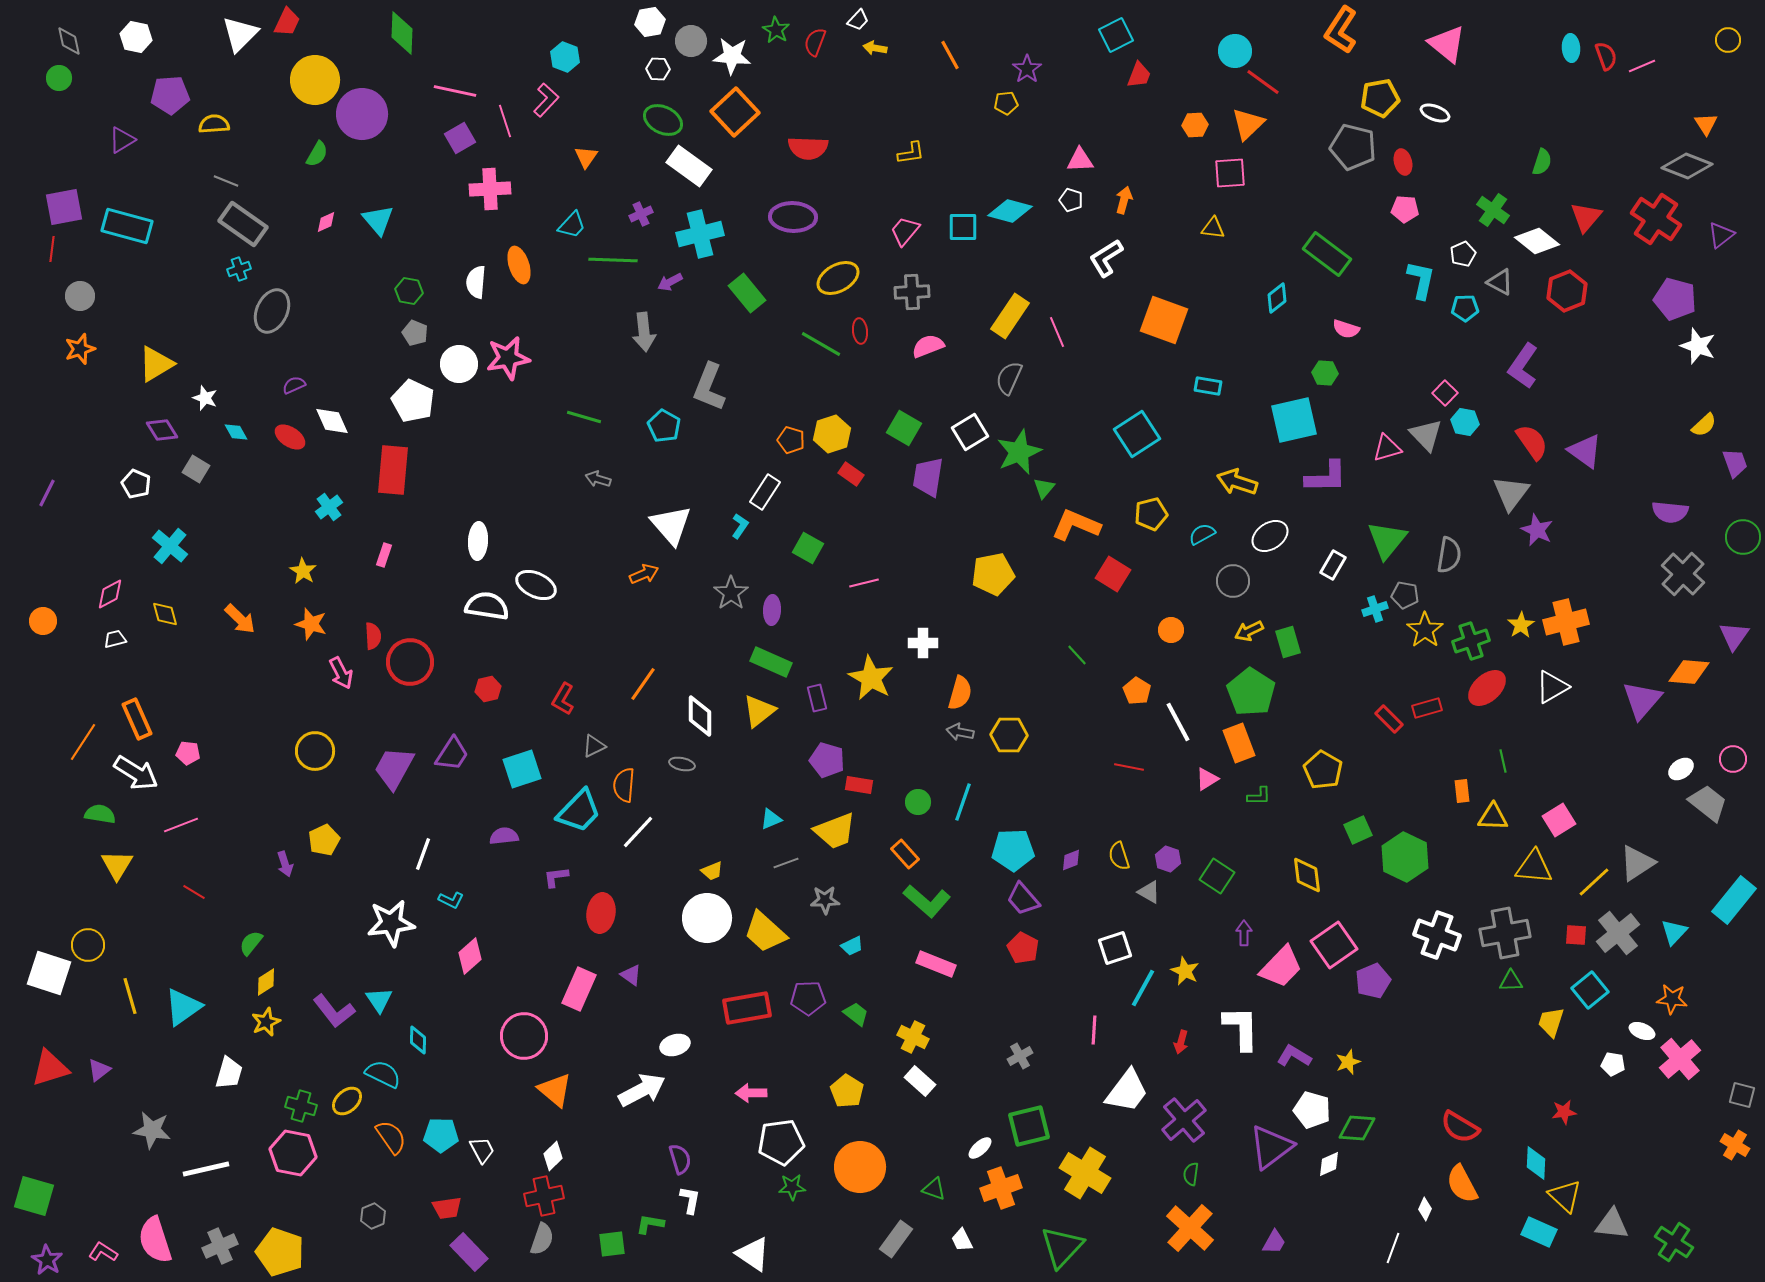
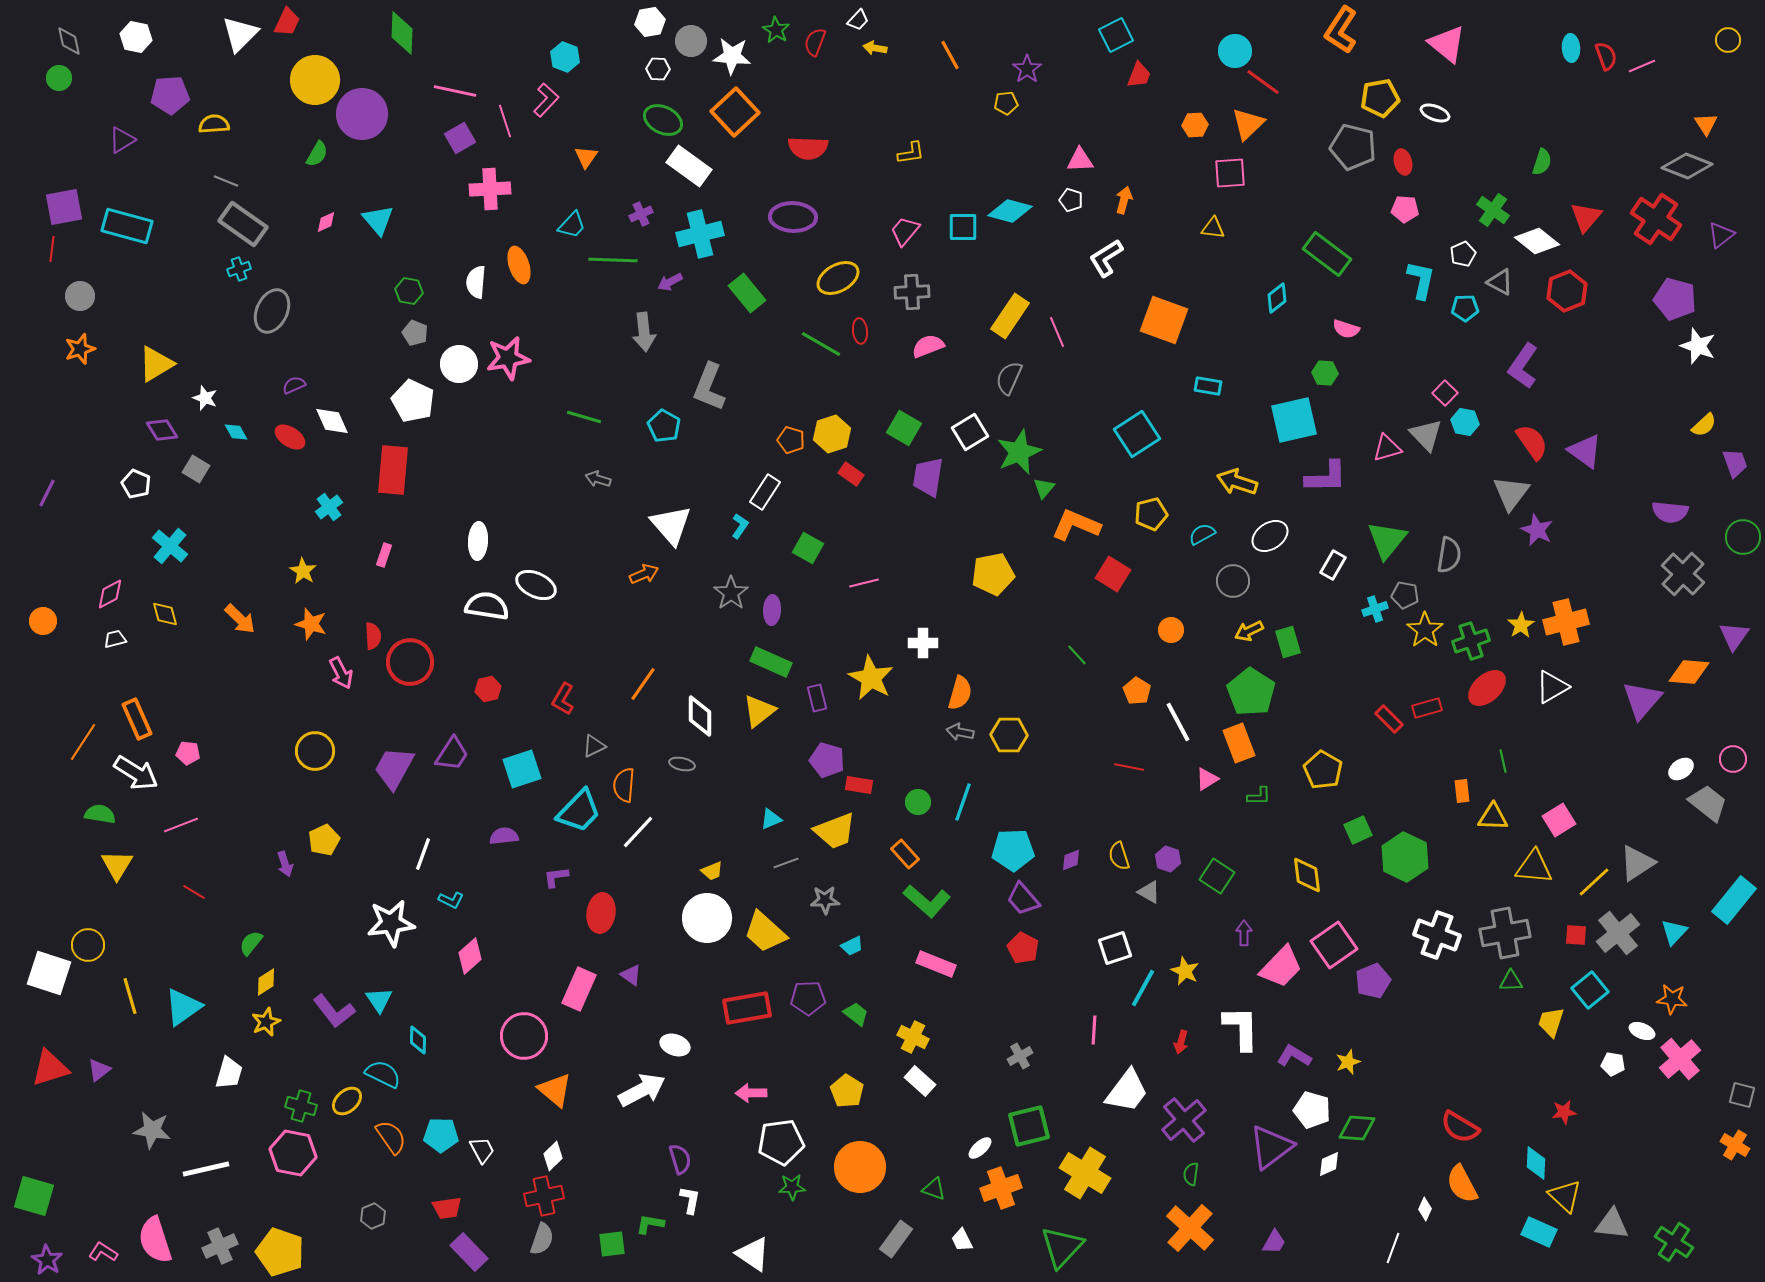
white ellipse at (675, 1045): rotated 36 degrees clockwise
